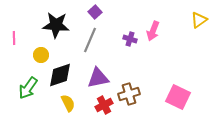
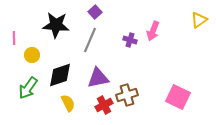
purple cross: moved 1 px down
yellow circle: moved 9 px left
brown cross: moved 2 px left, 1 px down
